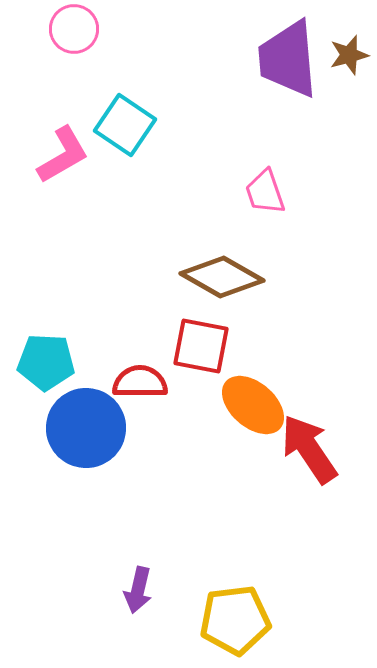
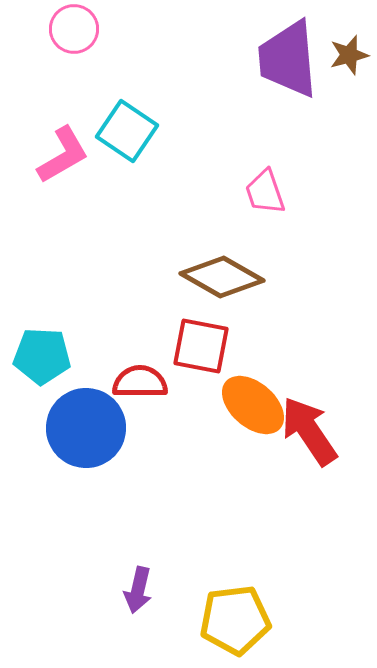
cyan square: moved 2 px right, 6 px down
cyan pentagon: moved 4 px left, 6 px up
red arrow: moved 18 px up
